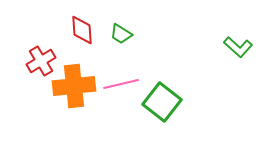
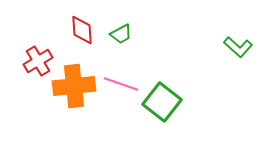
green trapezoid: rotated 60 degrees counterclockwise
red cross: moved 3 px left
pink line: rotated 32 degrees clockwise
